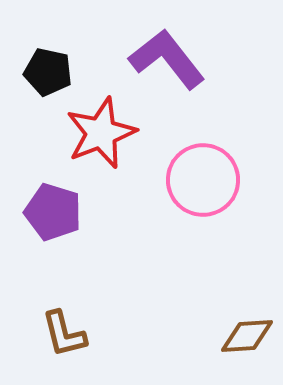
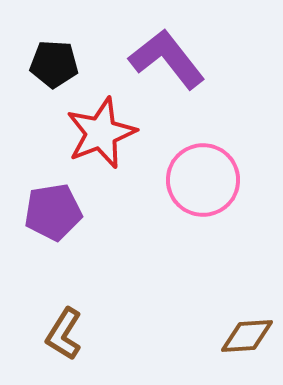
black pentagon: moved 6 px right, 8 px up; rotated 9 degrees counterclockwise
purple pentagon: rotated 26 degrees counterclockwise
brown L-shape: rotated 46 degrees clockwise
